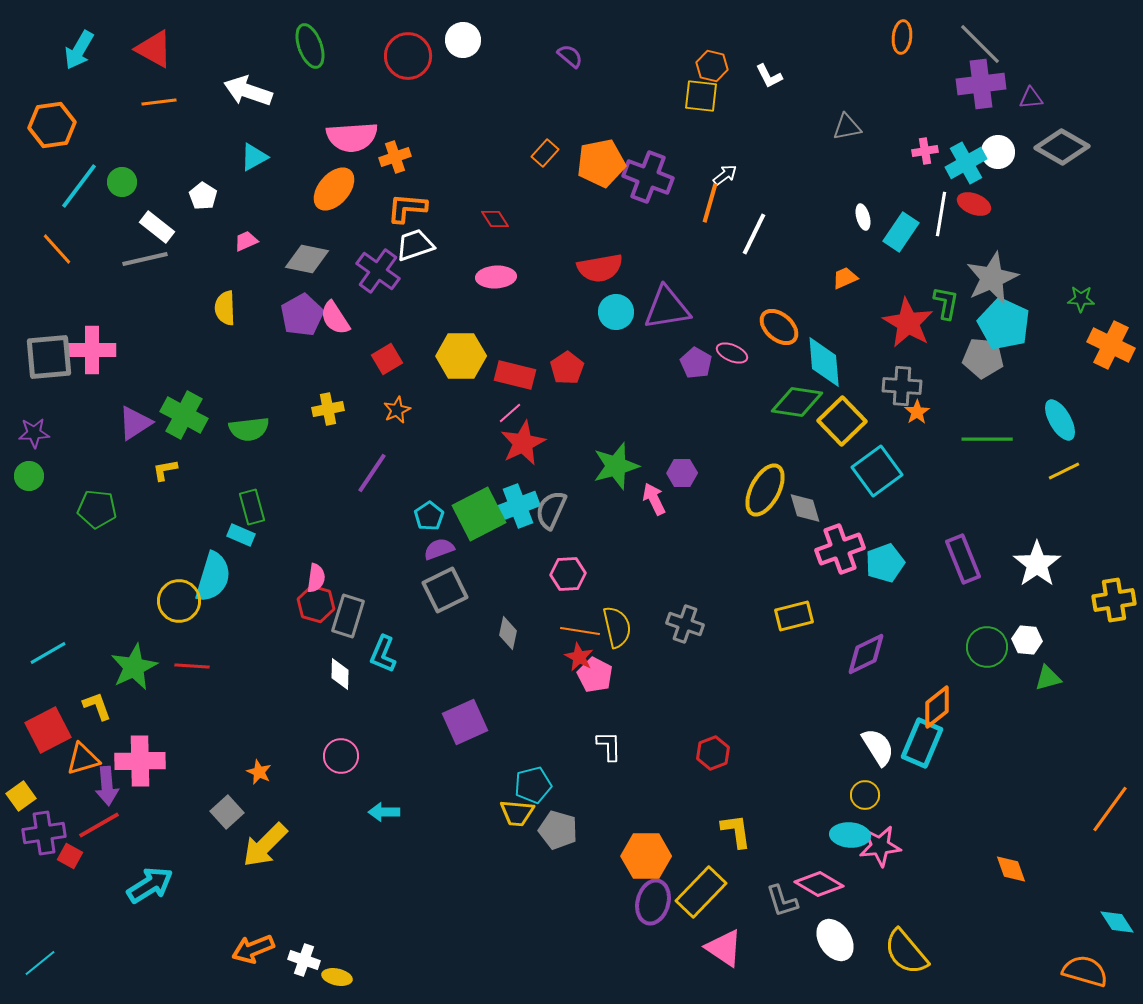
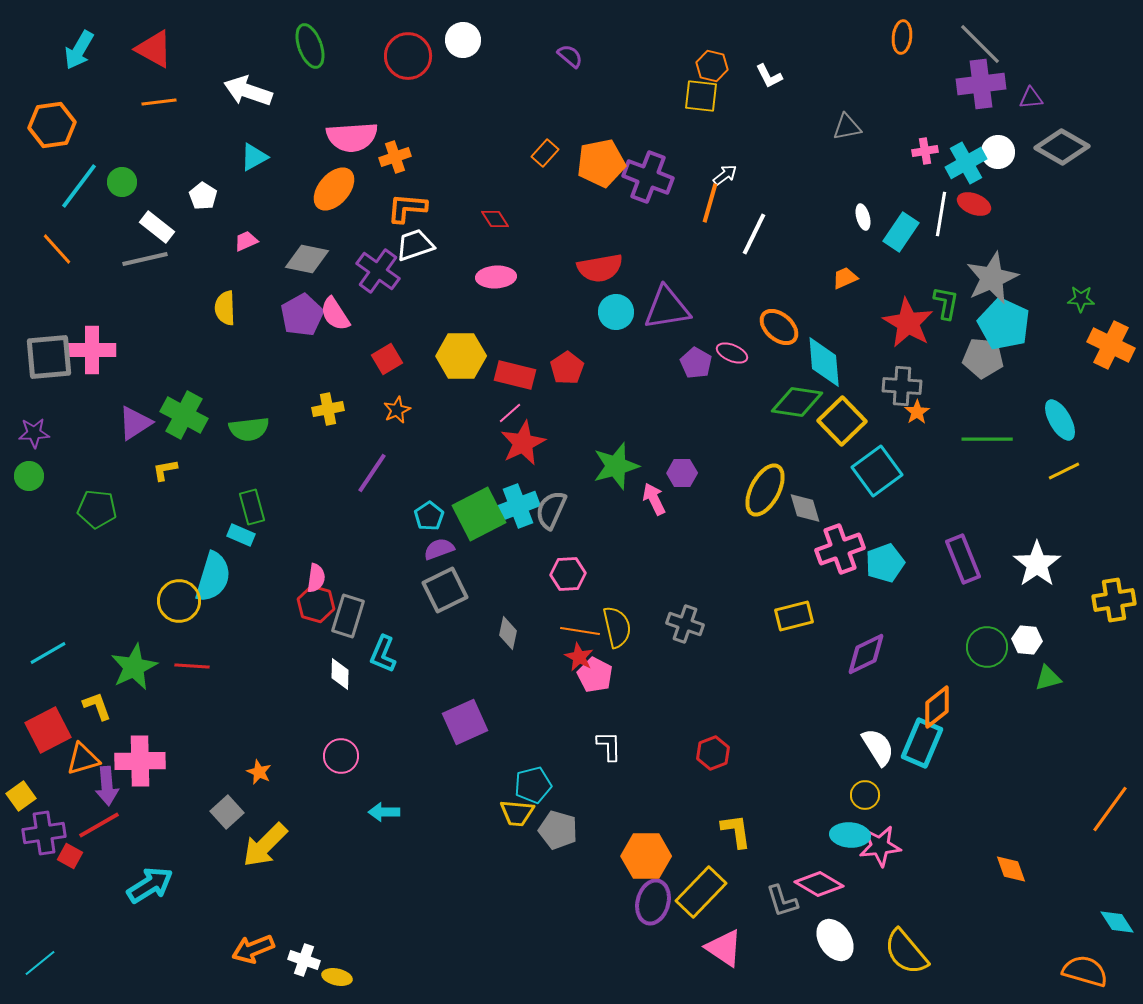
pink semicircle at (335, 318): moved 4 px up
